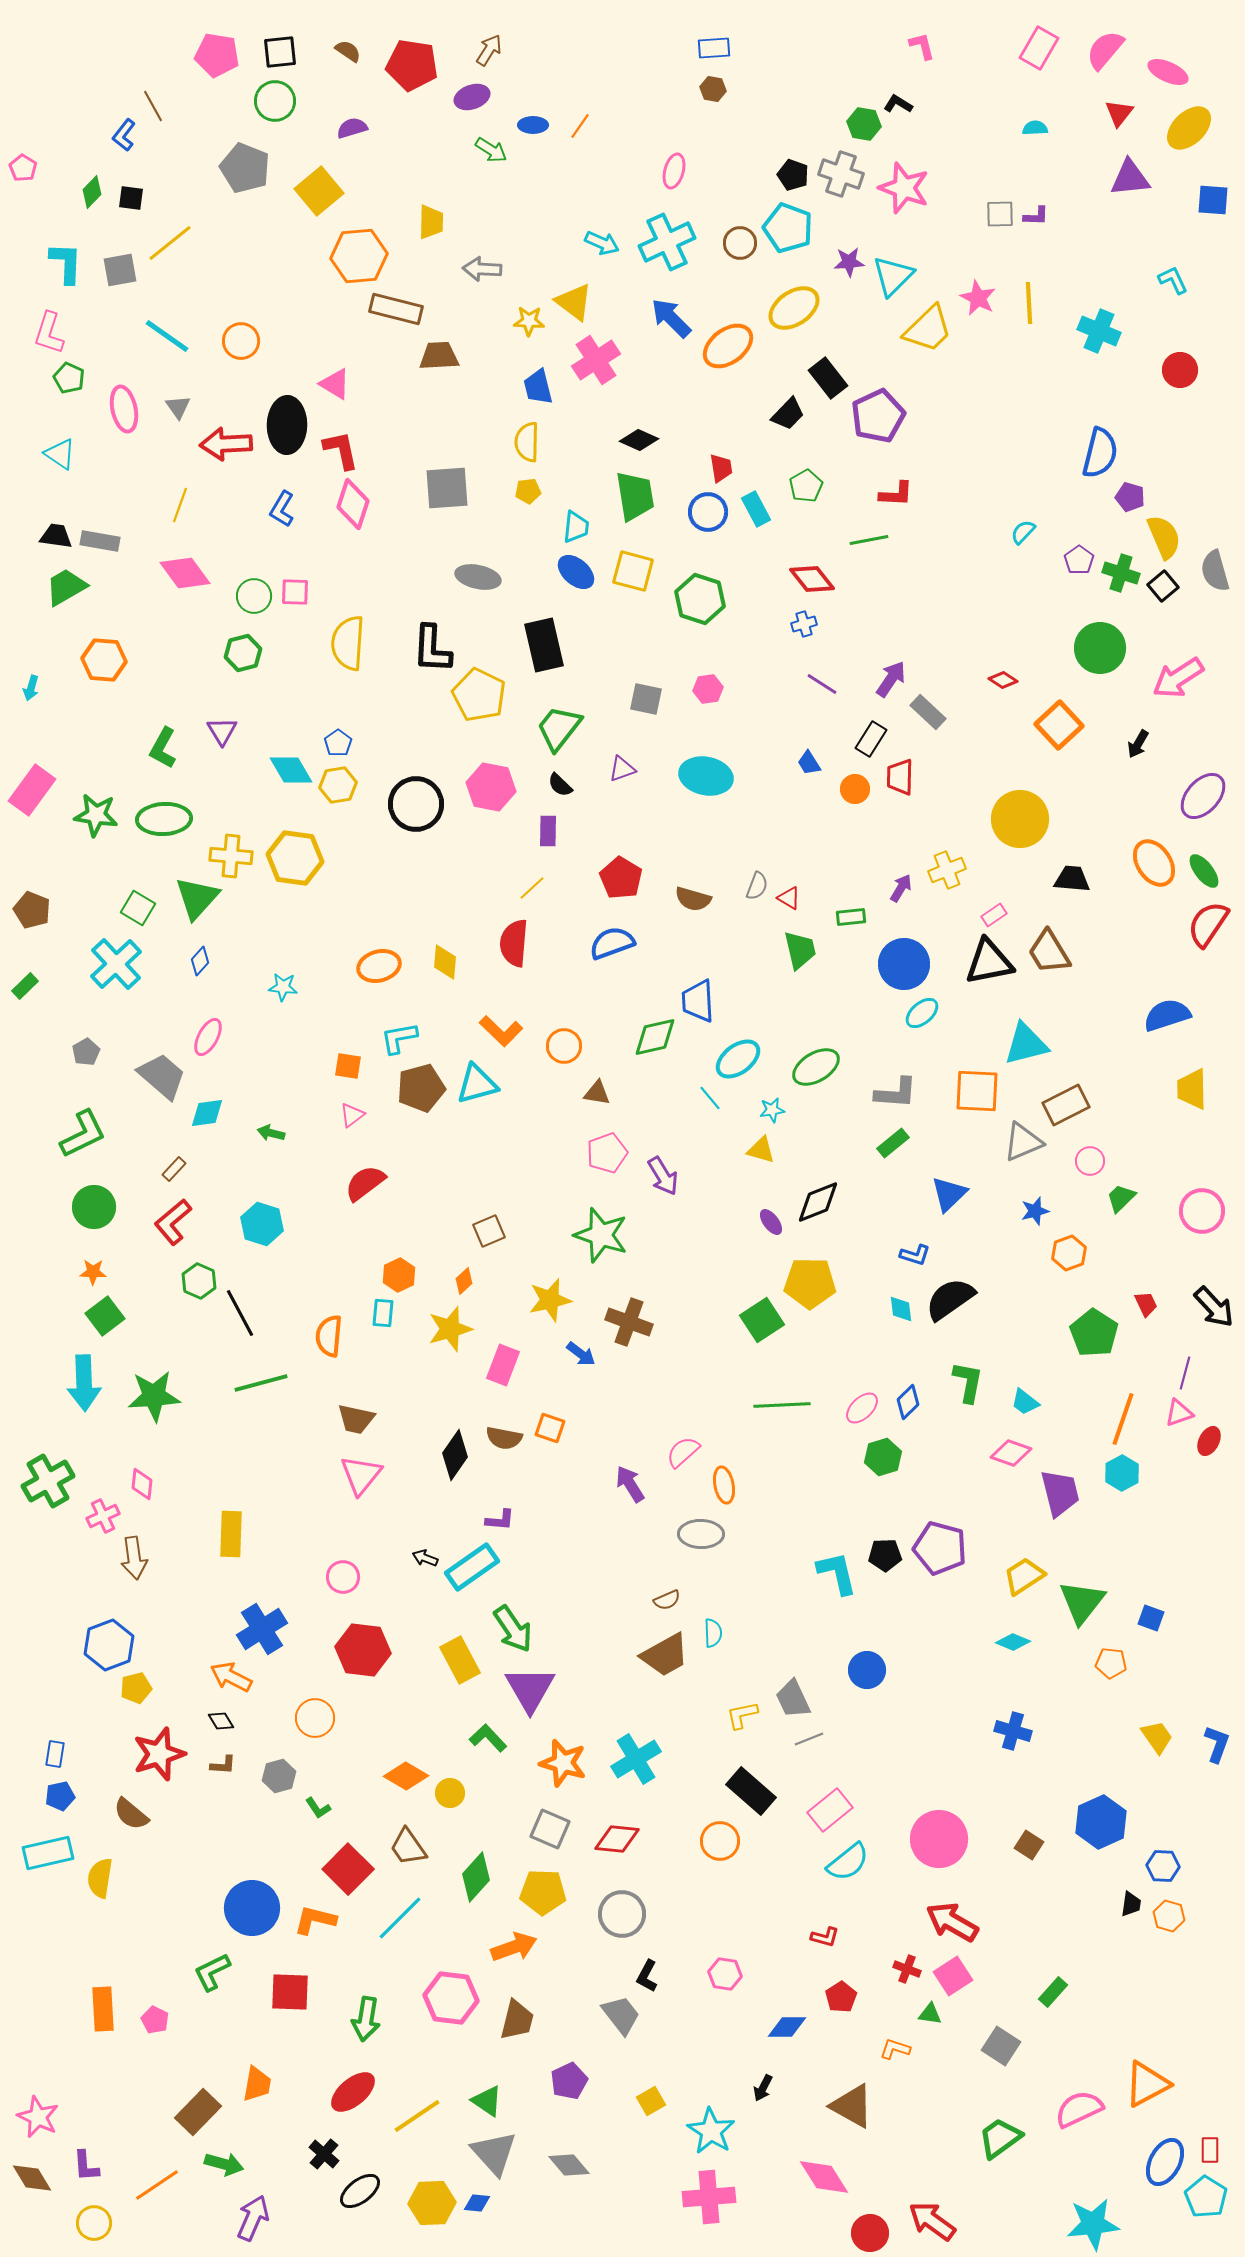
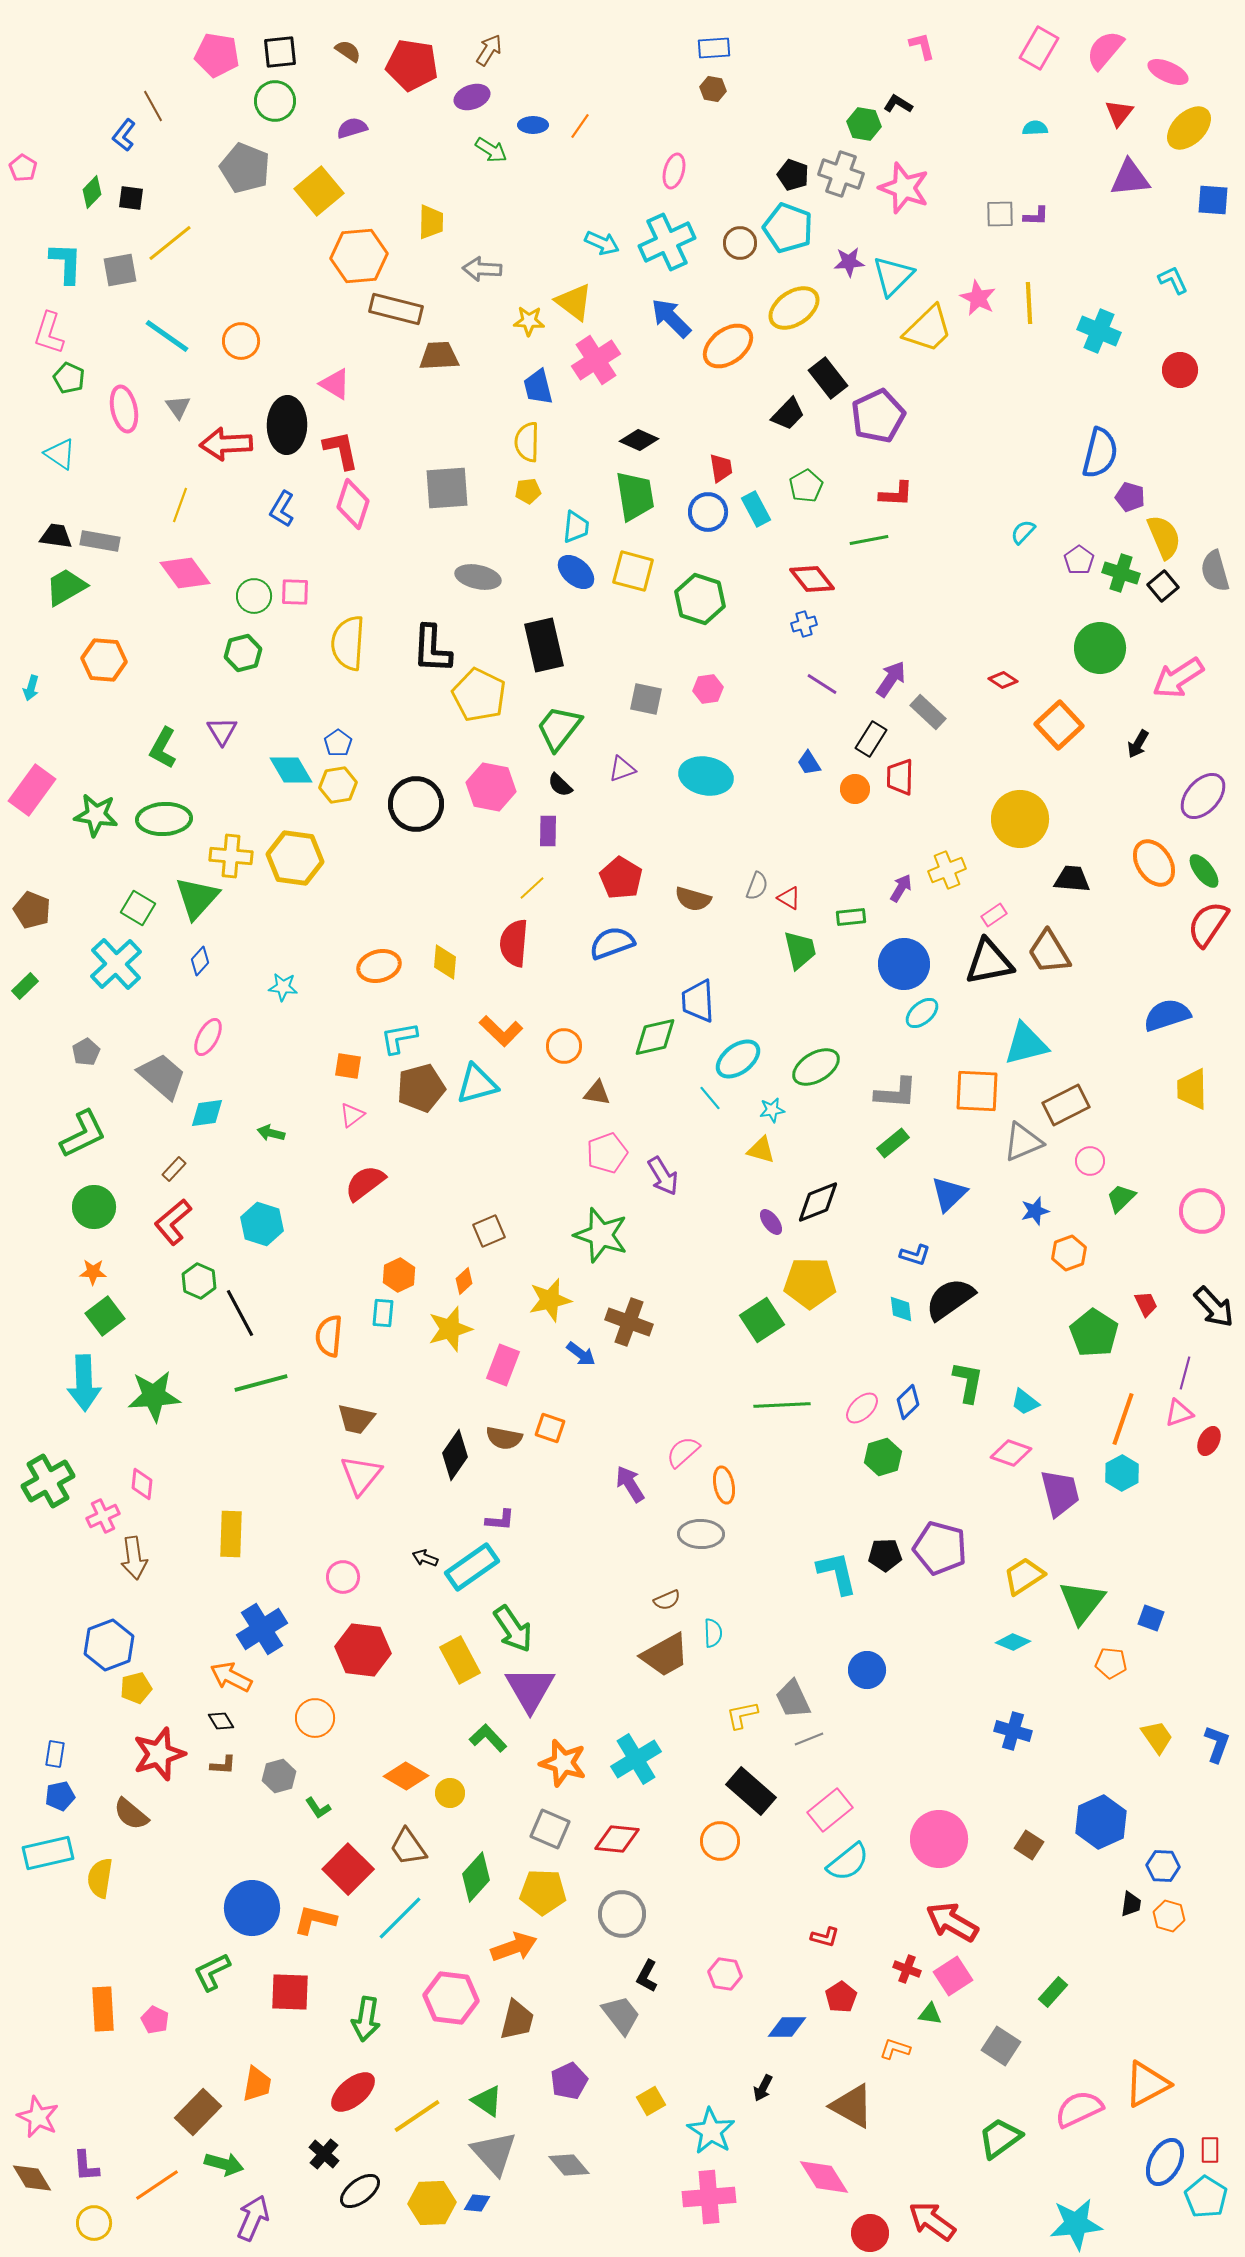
cyan star at (1093, 2224): moved 17 px left
